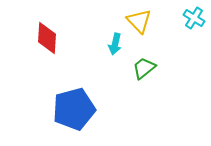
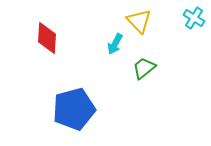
cyan arrow: rotated 15 degrees clockwise
